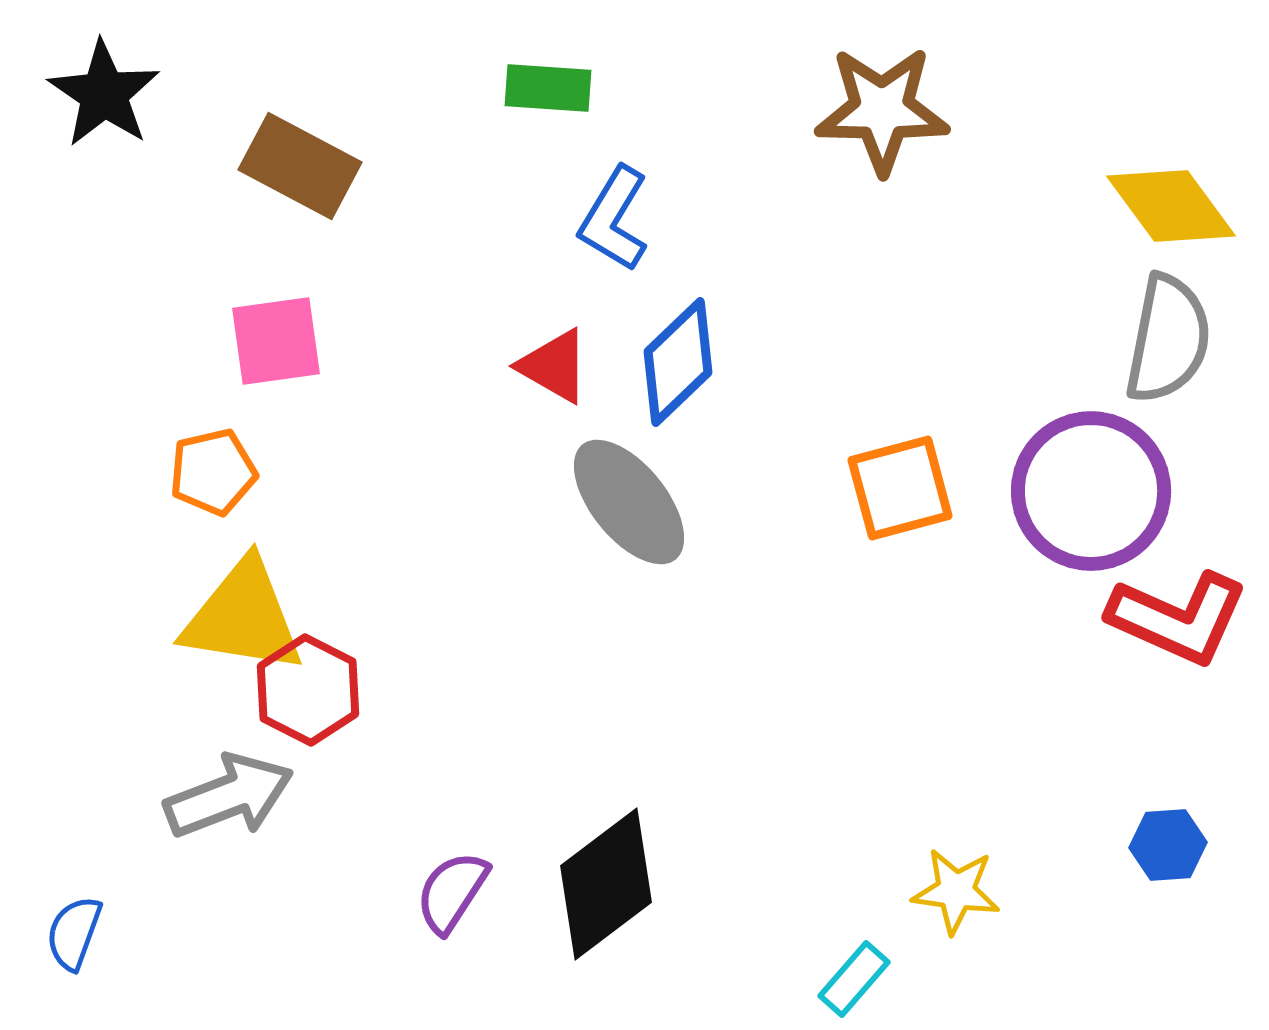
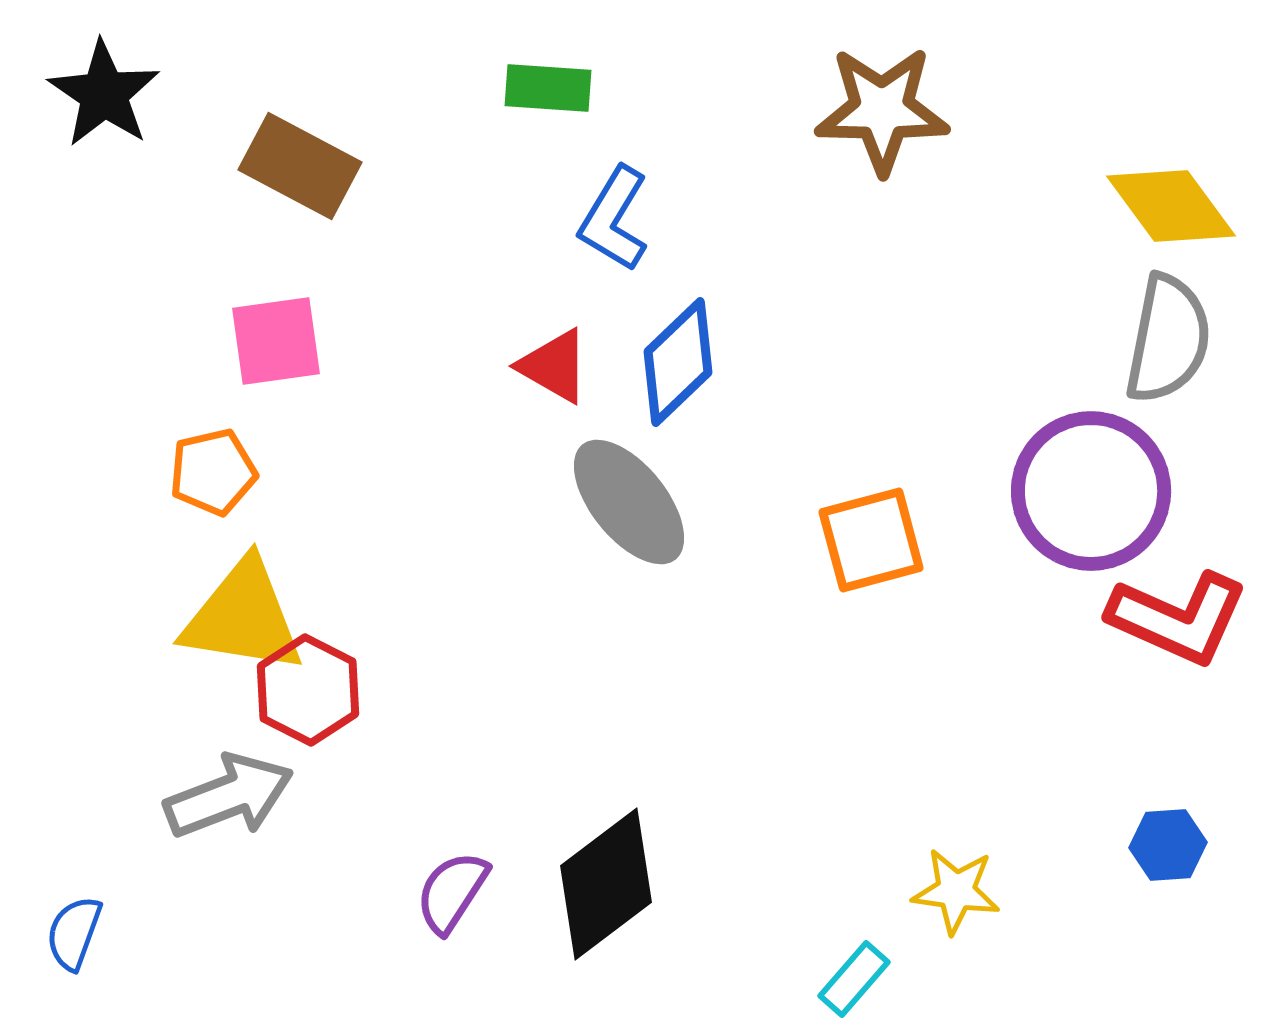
orange square: moved 29 px left, 52 px down
